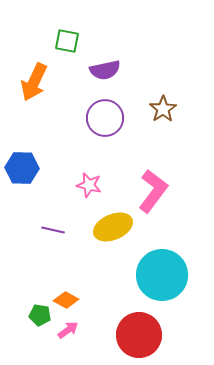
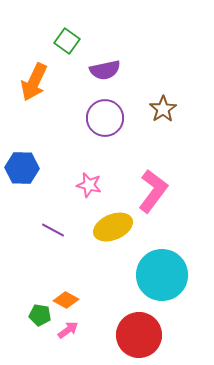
green square: rotated 25 degrees clockwise
purple line: rotated 15 degrees clockwise
